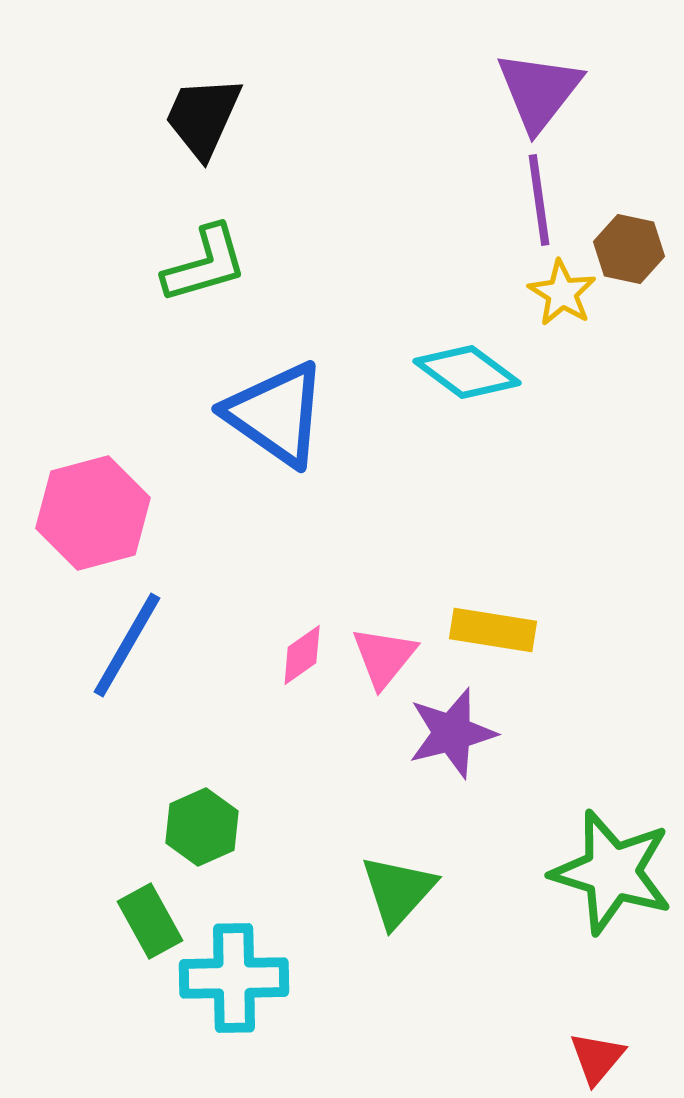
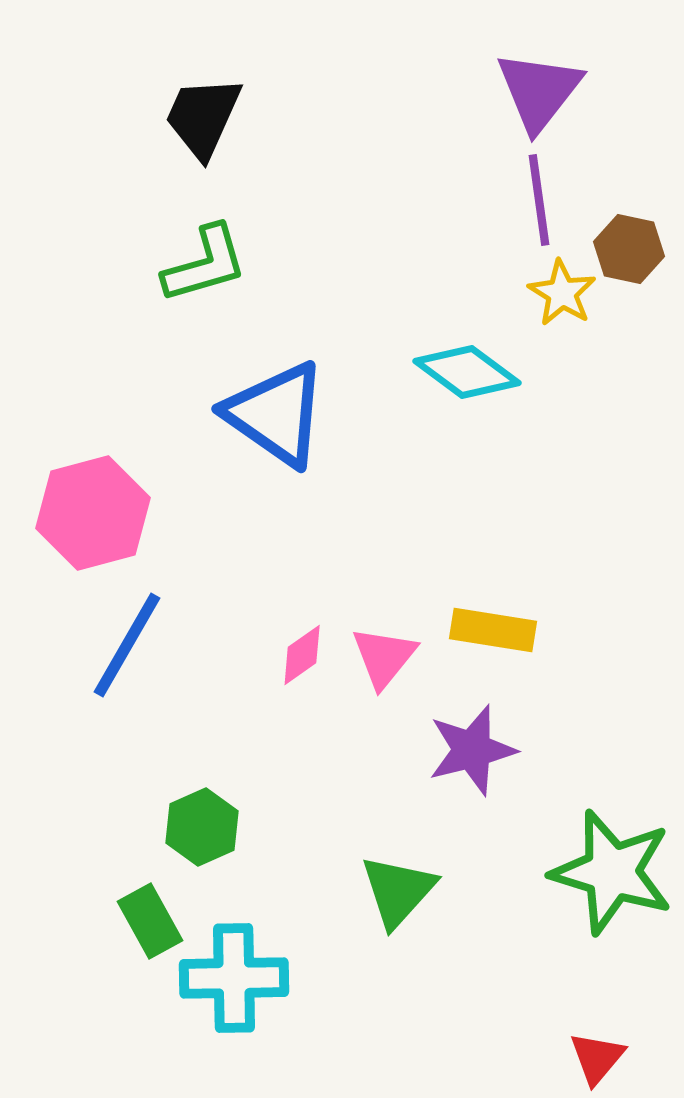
purple star: moved 20 px right, 17 px down
